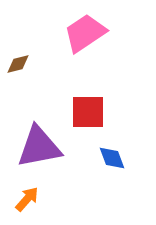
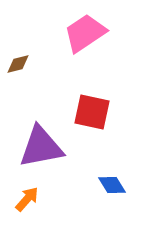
red square: moved 4 px right; rotated 12 degrees clockwise
purple triangle: moved 2 px right
blue diamond: moved 27 px down; rotated 12 degrees counterclockwise
